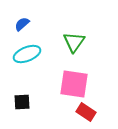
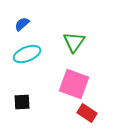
pink square: rotated 12 degrees clockwise
red rectangle: moved 1 px right, 1 px down
